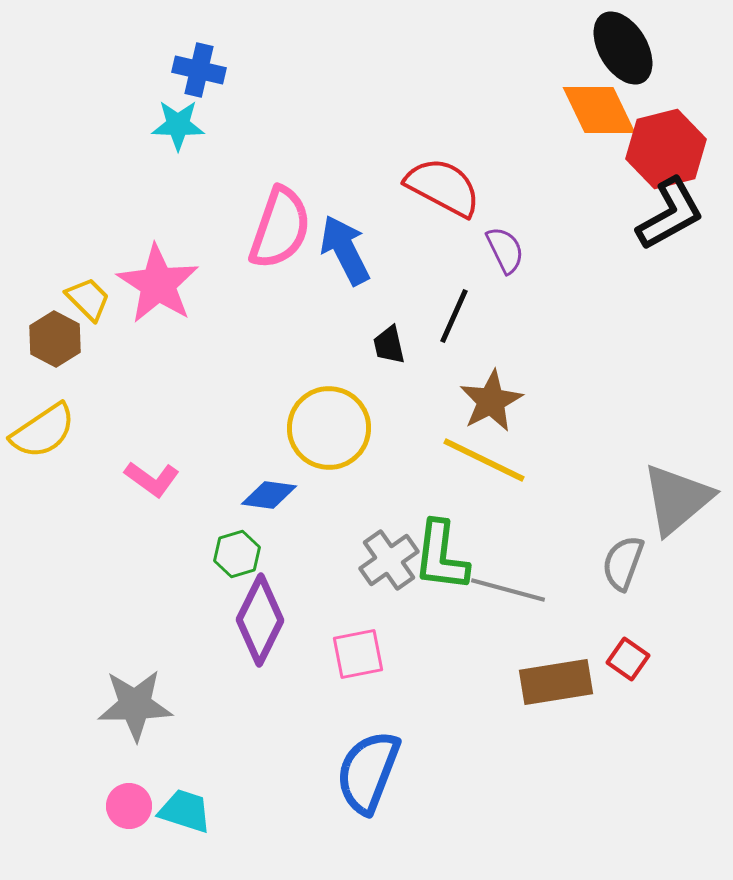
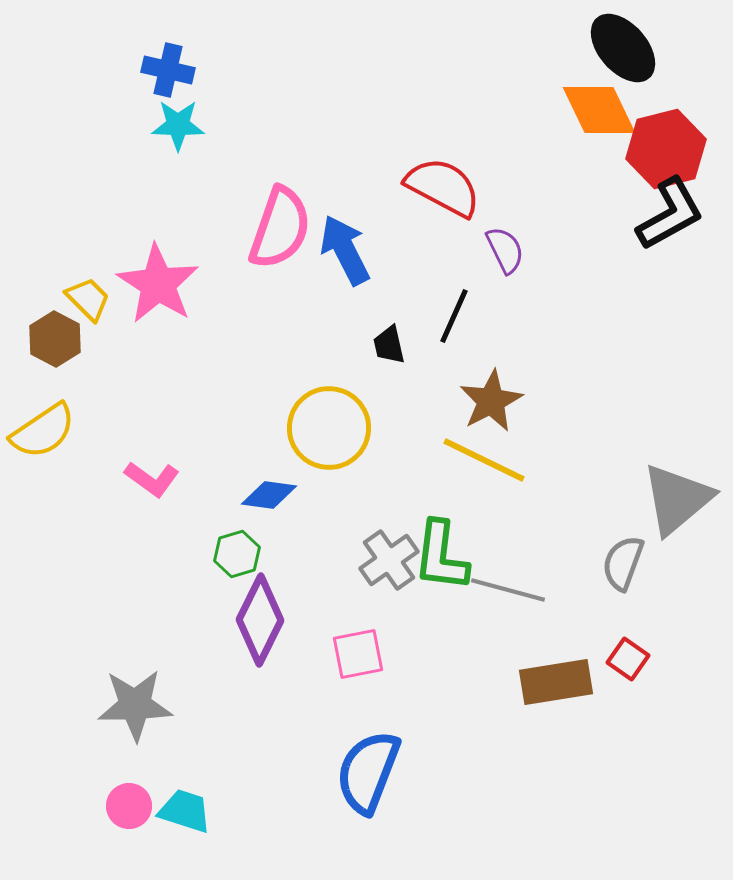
black ellipse: rotated 10 degrees counterclockwise
blue cross: moved 31 px left
